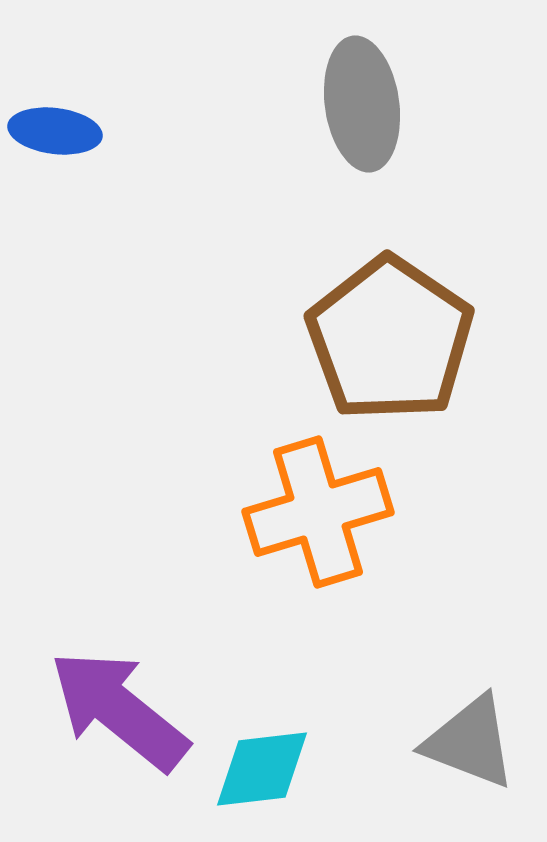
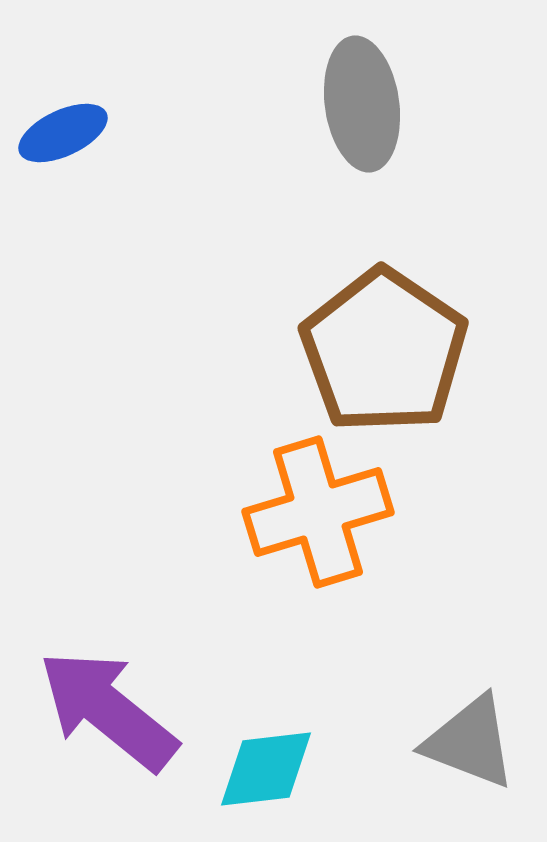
blue ellipse: moved 8 px right, 2 px down; rotated 32 degrees counterclockwise
brown pentagon: moved 6 px left, 12 px down
purple arrow: moved 11 px left
cyan diamond: moved 4 px right
